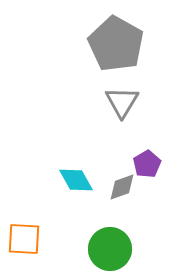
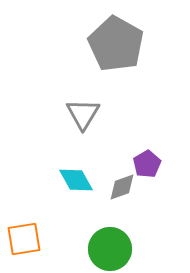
gray triangle: moved 39 px left, 12 px down
orange square: rotated 12 degrees counterclockwise
